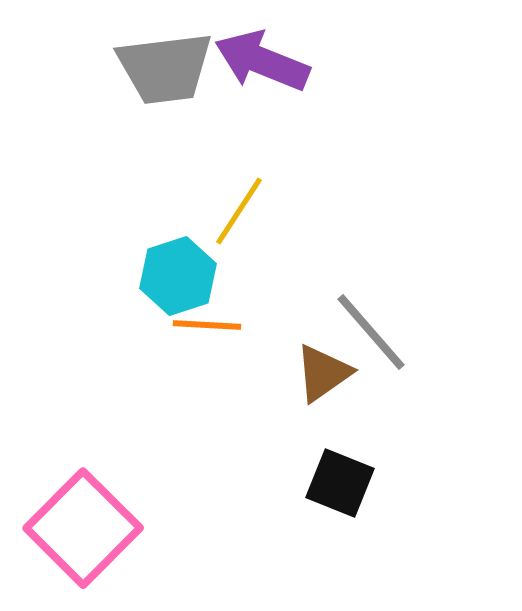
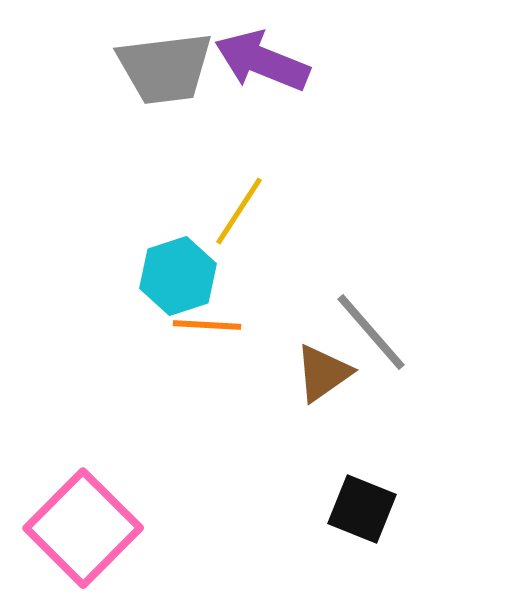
black square: moved 22 px right, 26 px down
